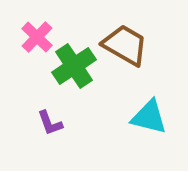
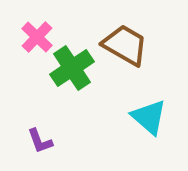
green cross: moved 2 px left, 2 px down
cyan triangle: rotated 27 degrees clockwise
purple L-shape: moved 10 px left, 18 px down
